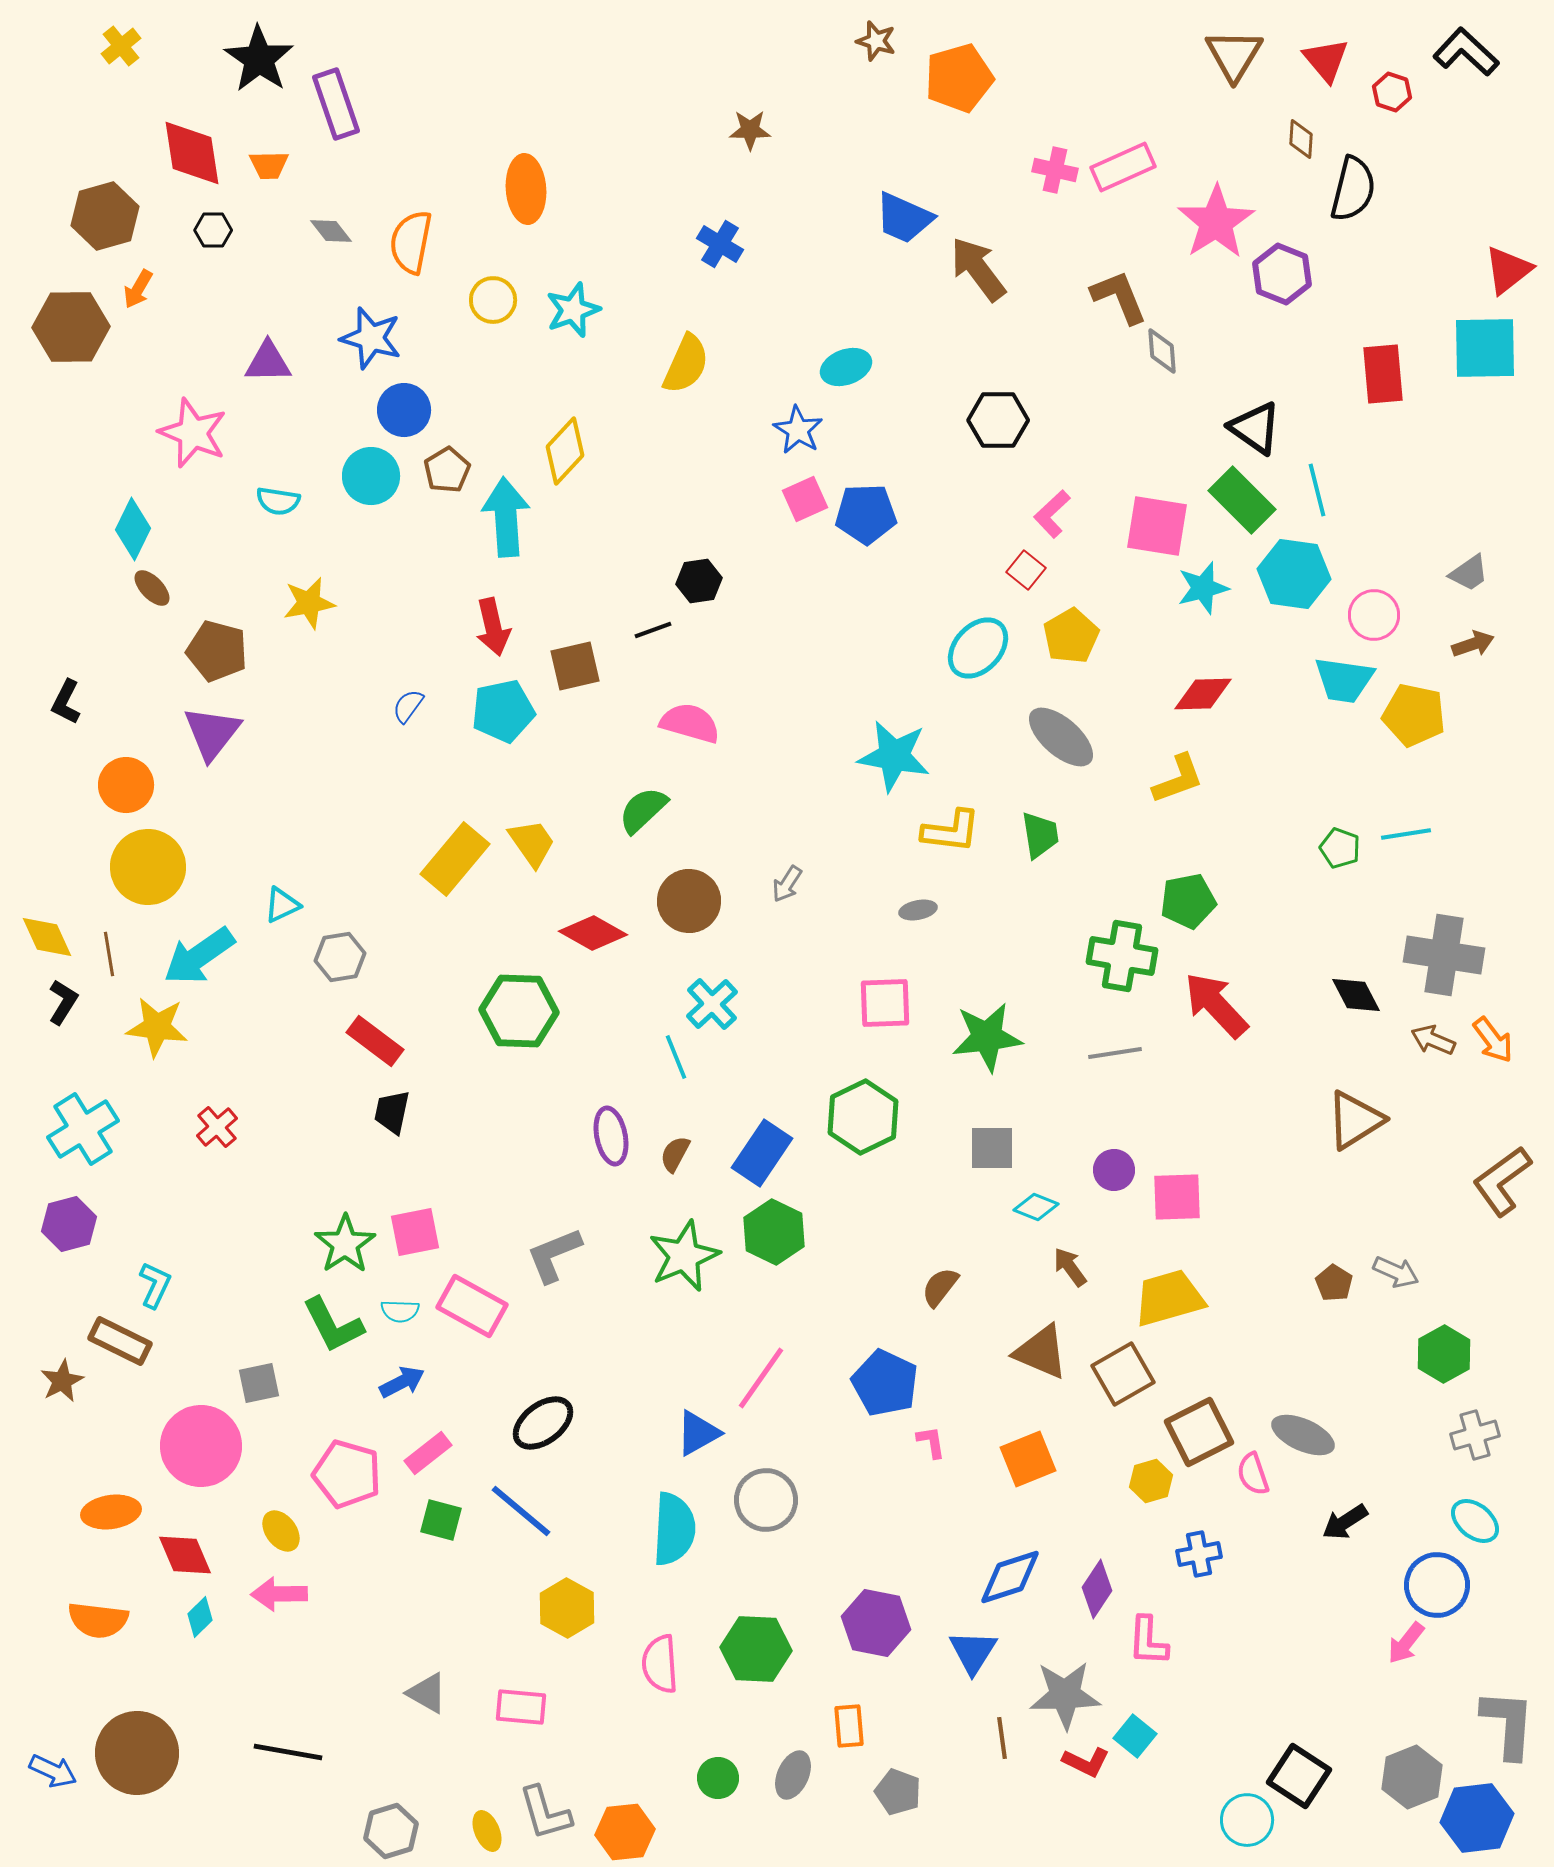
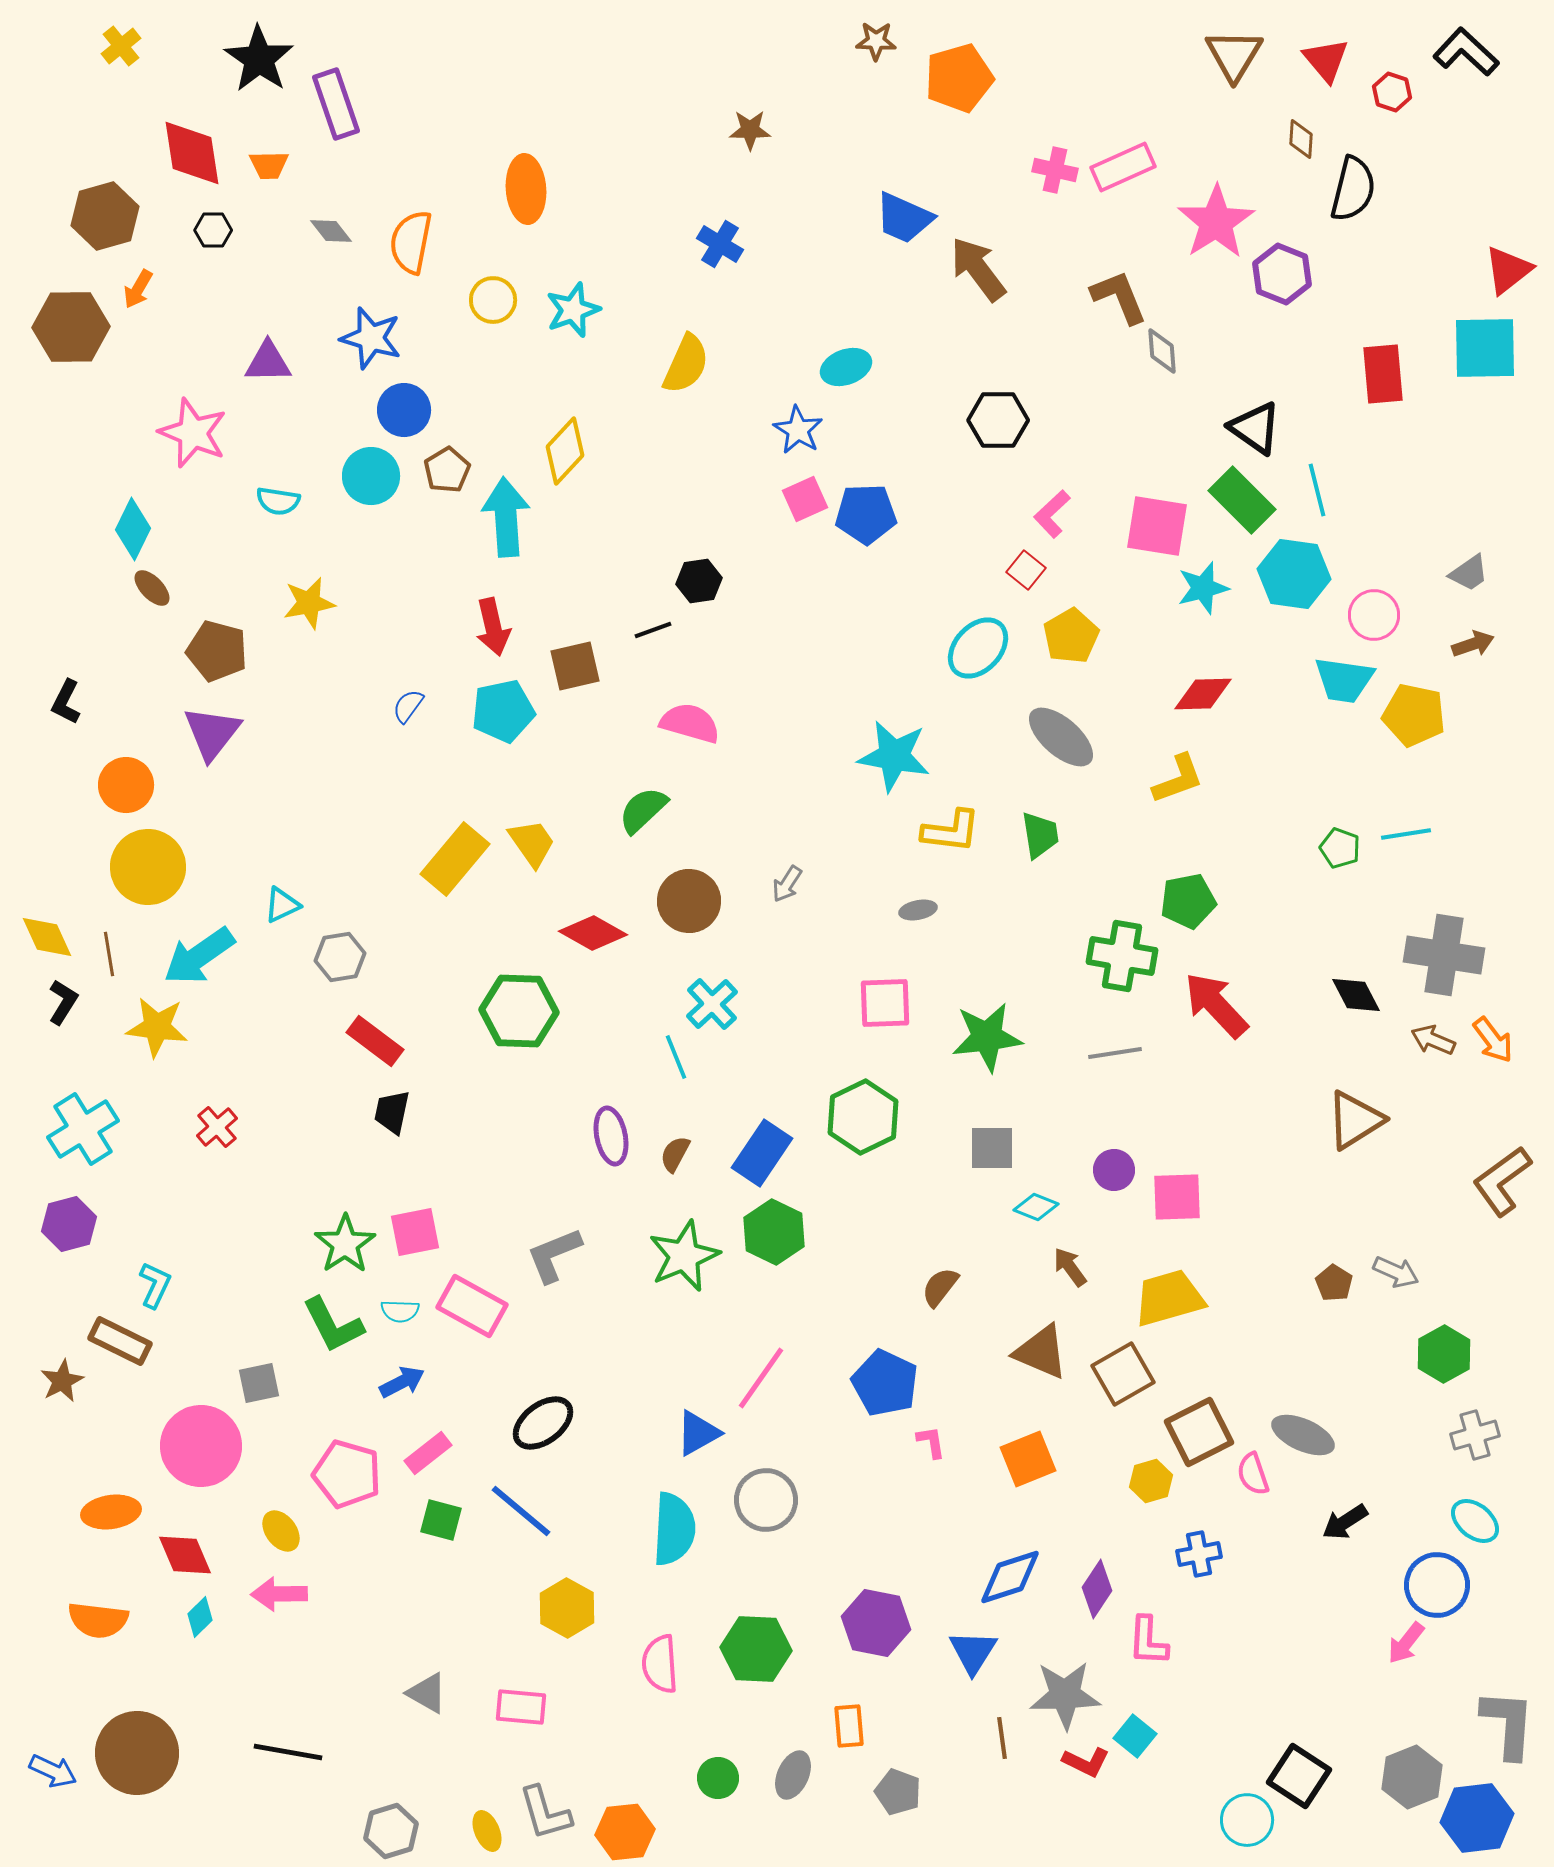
brown star at (876, 41): rotated 15 degrees counterclockwise
